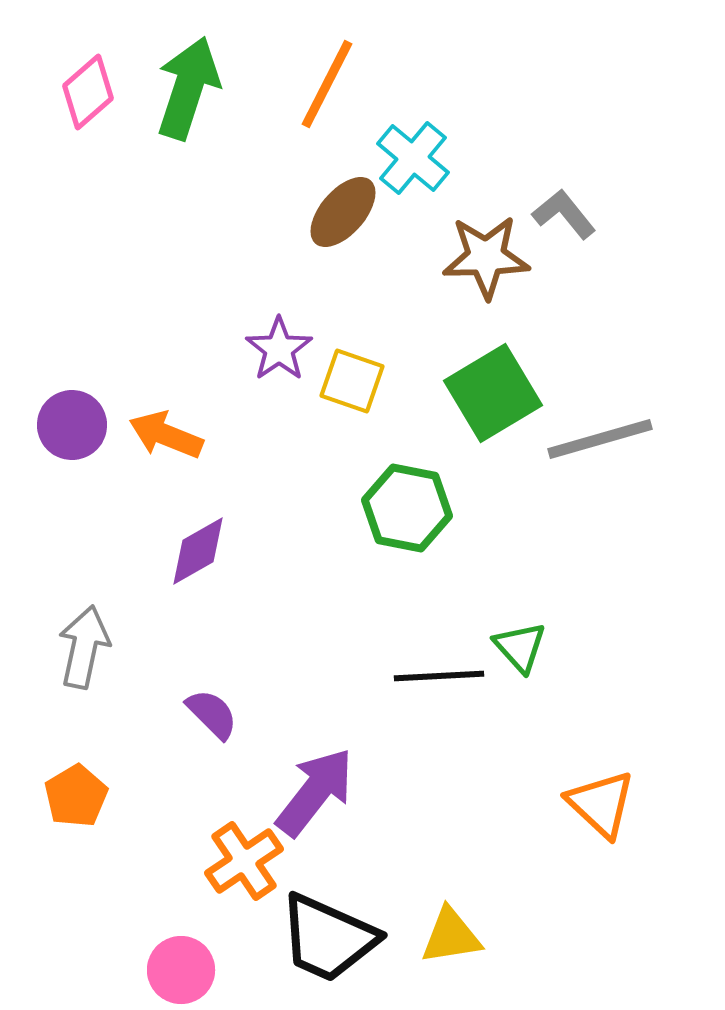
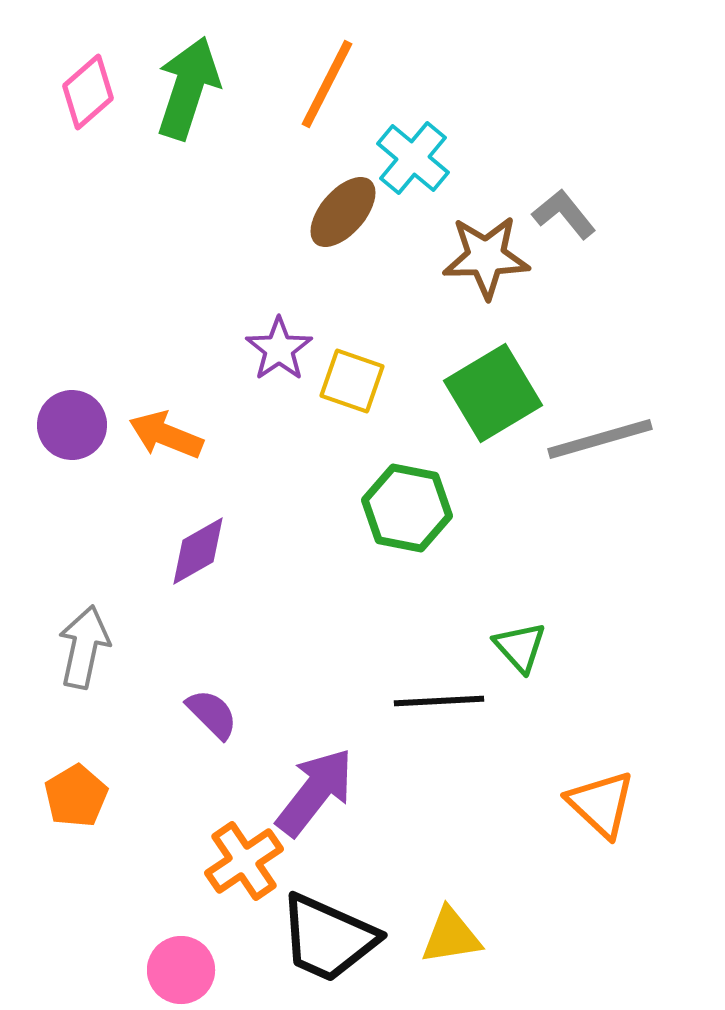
black line: moved 25 px down
